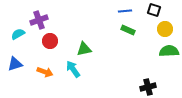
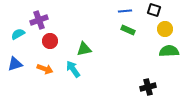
orange arrow: moved 3 px up
